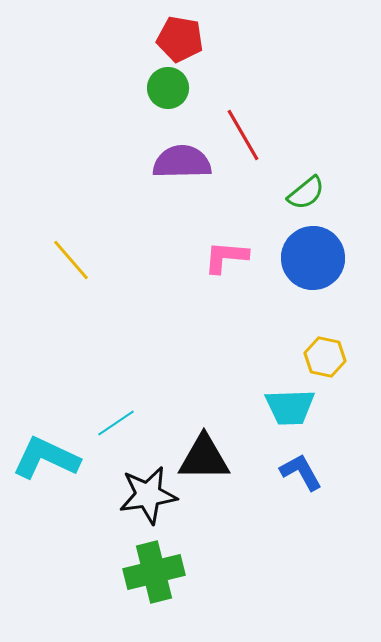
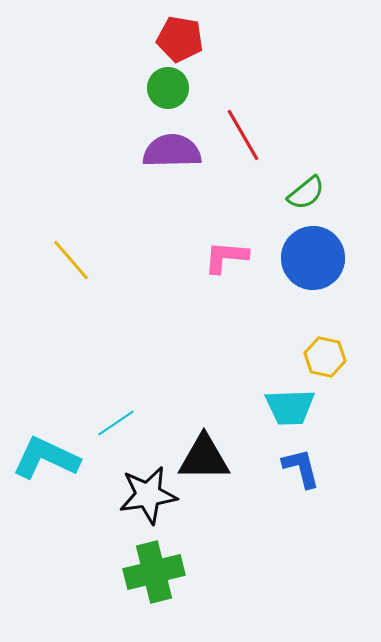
purple semicircle: moved 10 px left, 11 px up
blue L-shape: moved 4 px up; rotated 15 degrees clockwise
